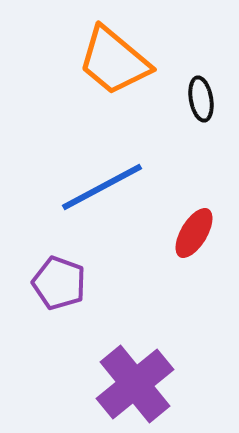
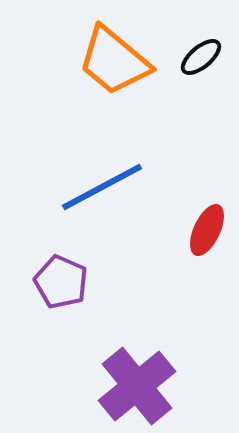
black ellipse: moved 42 px up; rotated 60 degrees clockwise
red ellipse: moved 13 px right, 3 px up; rotated 6 degrees counterclockwise
purple pentagon: moved 2 px right, 1 px up; rotated 4 degrees clockwise
purple cross: moved 2 px right, 2 px down
